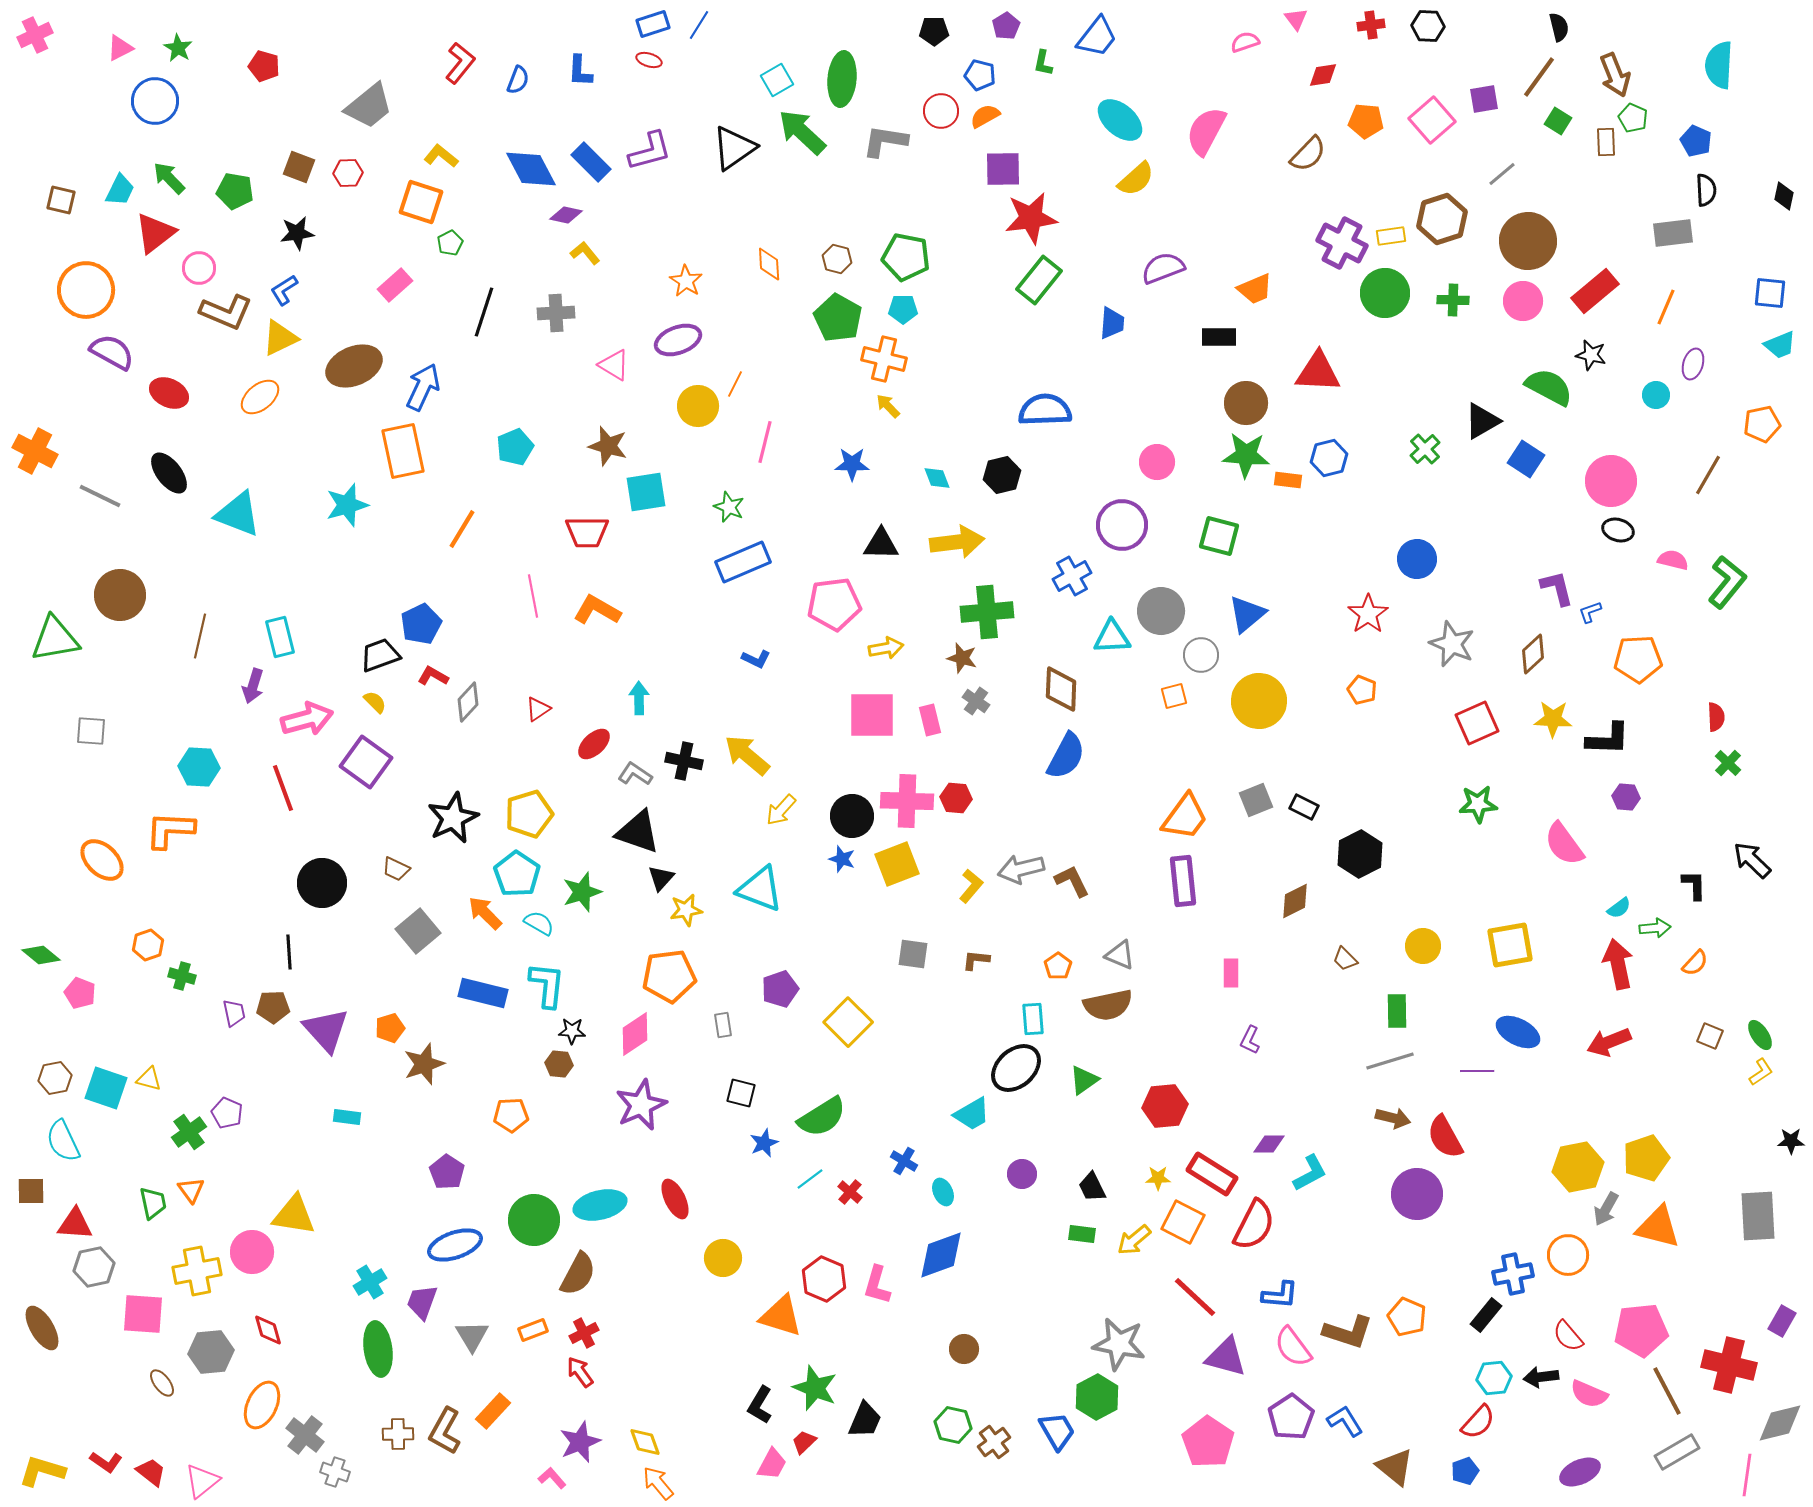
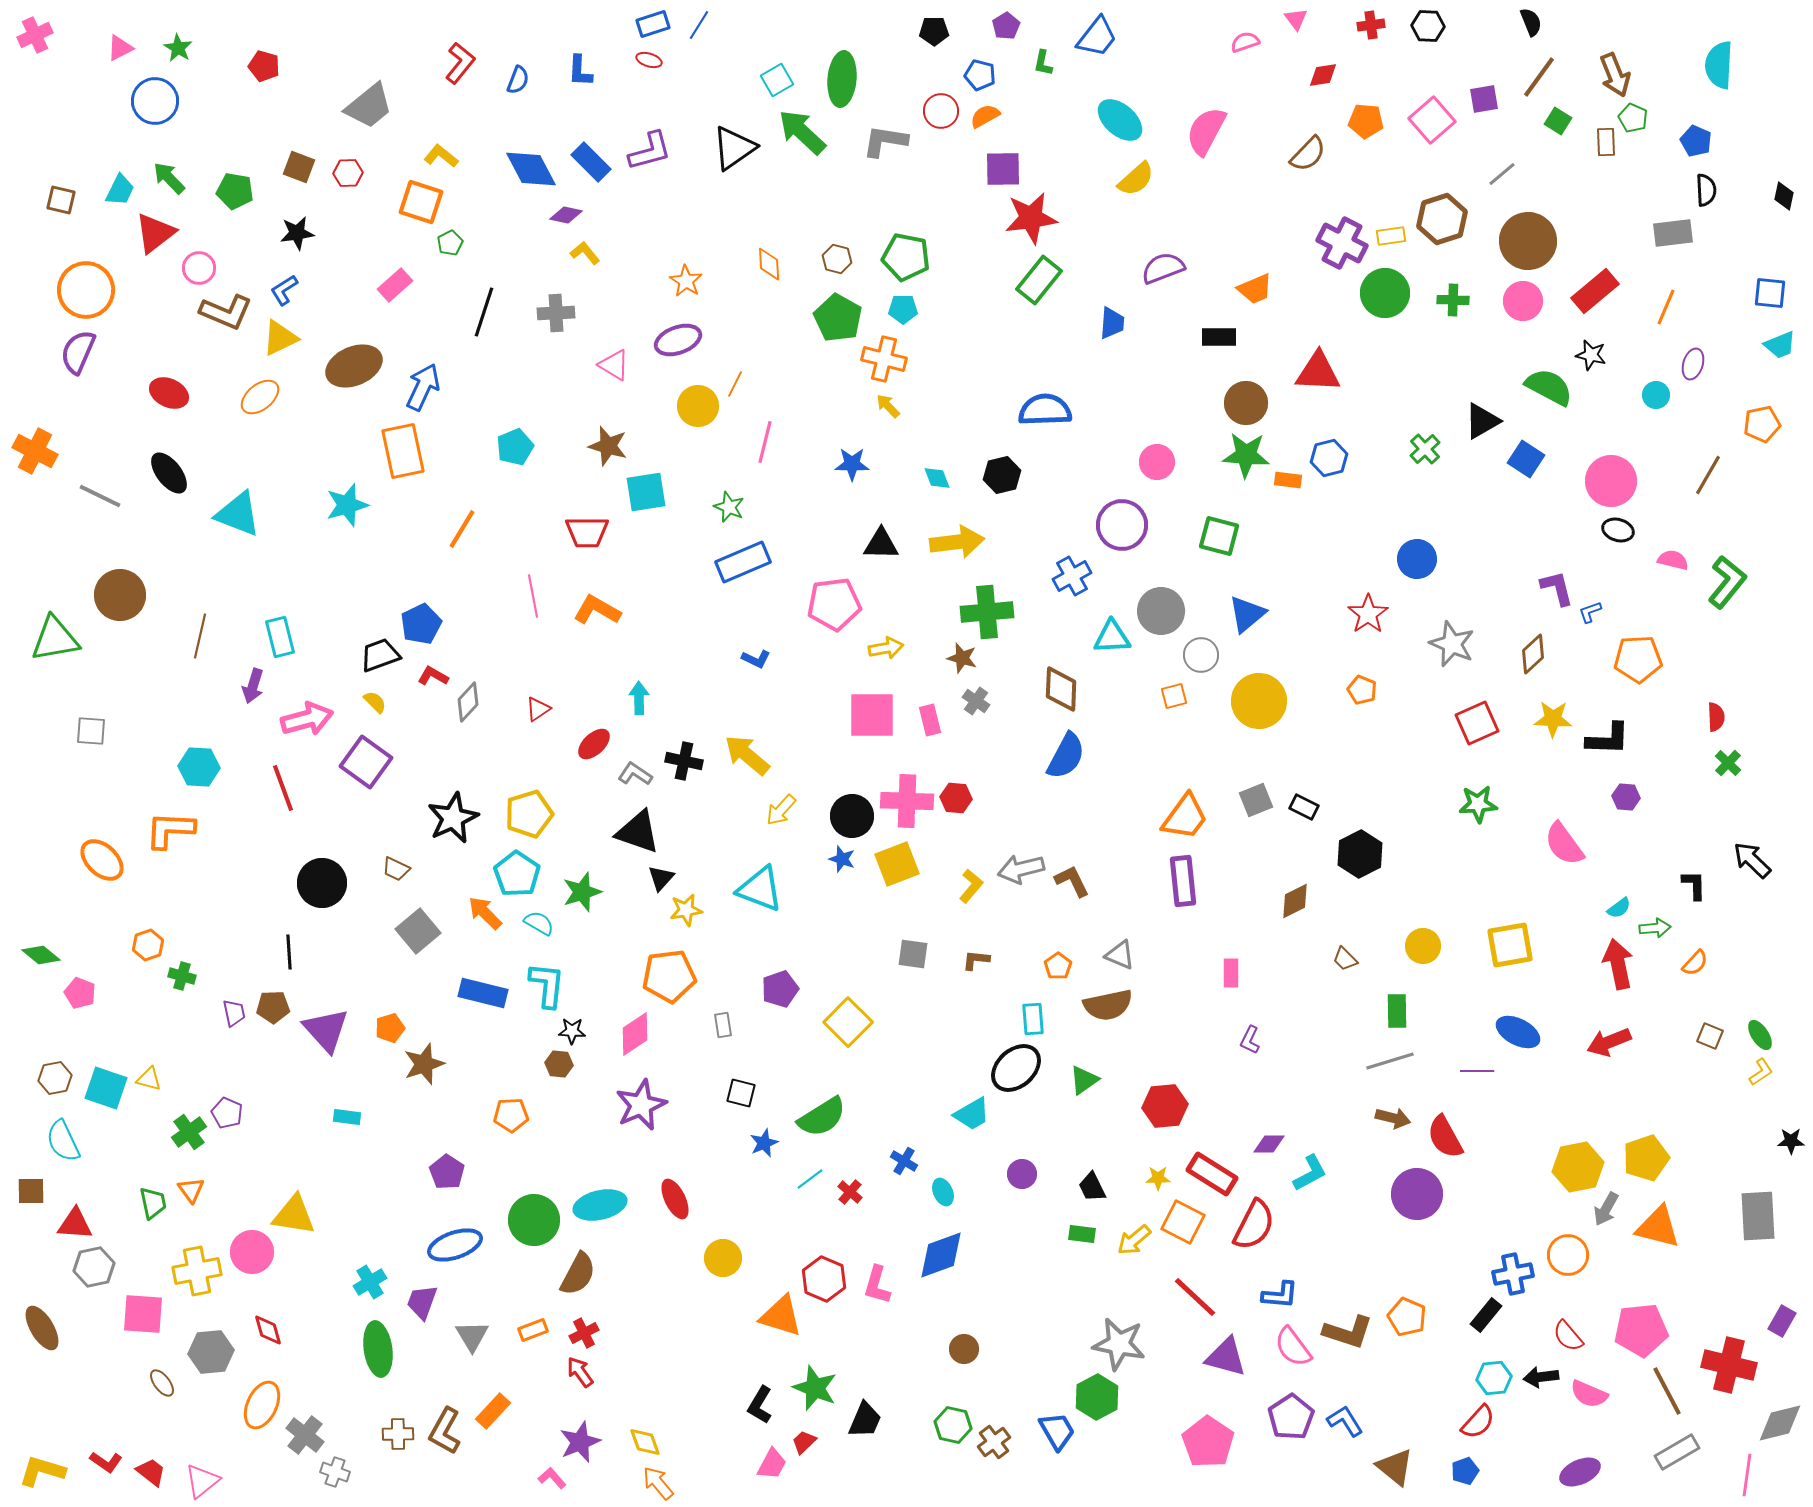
black semicircle at (1559, 27): moved 28 px left, 5 px up; rotated 8 degrees counterclockwise
purple semicircle at (112, 352): moved 34 px left; rotated 96 degrees counterclockwise
